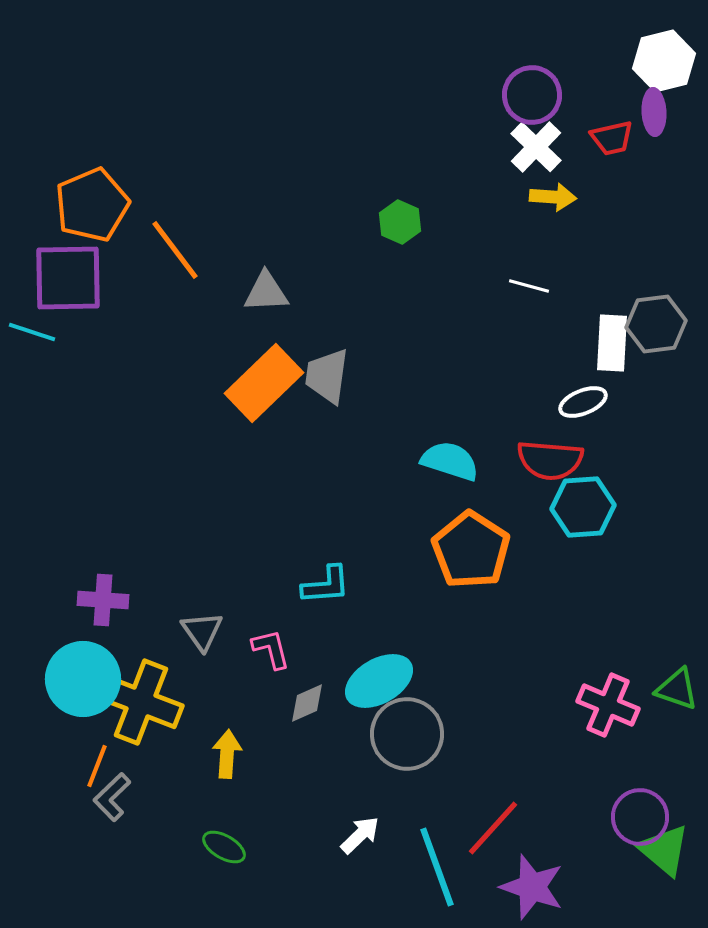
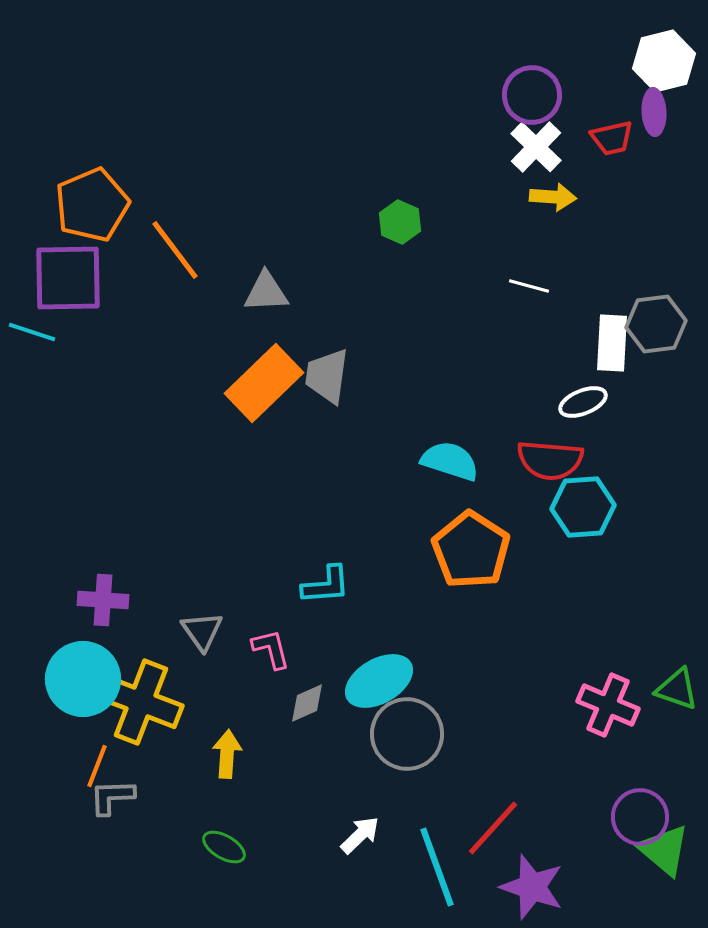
gray L-shape at (112, 797): rotated 42 degrees clockwise
